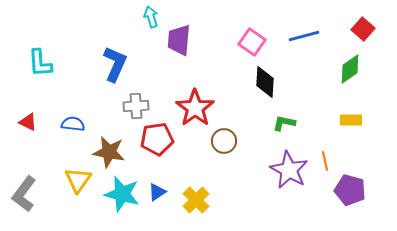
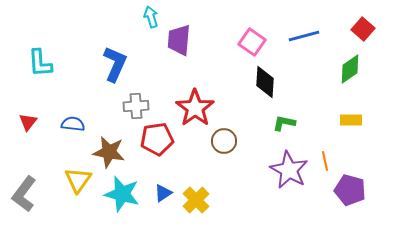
red triangle: rotated 42 degrees clockwise
blue triangle: moved 6 px right, 1 px down
